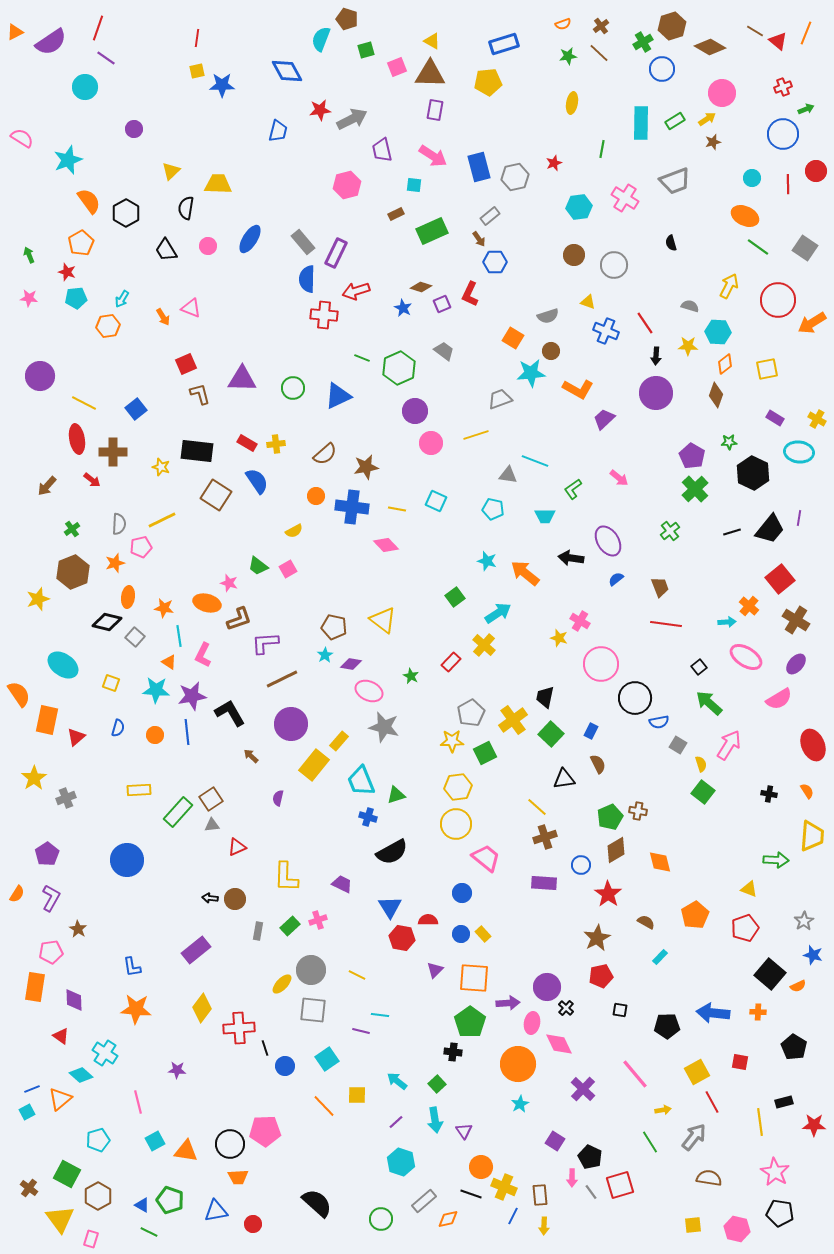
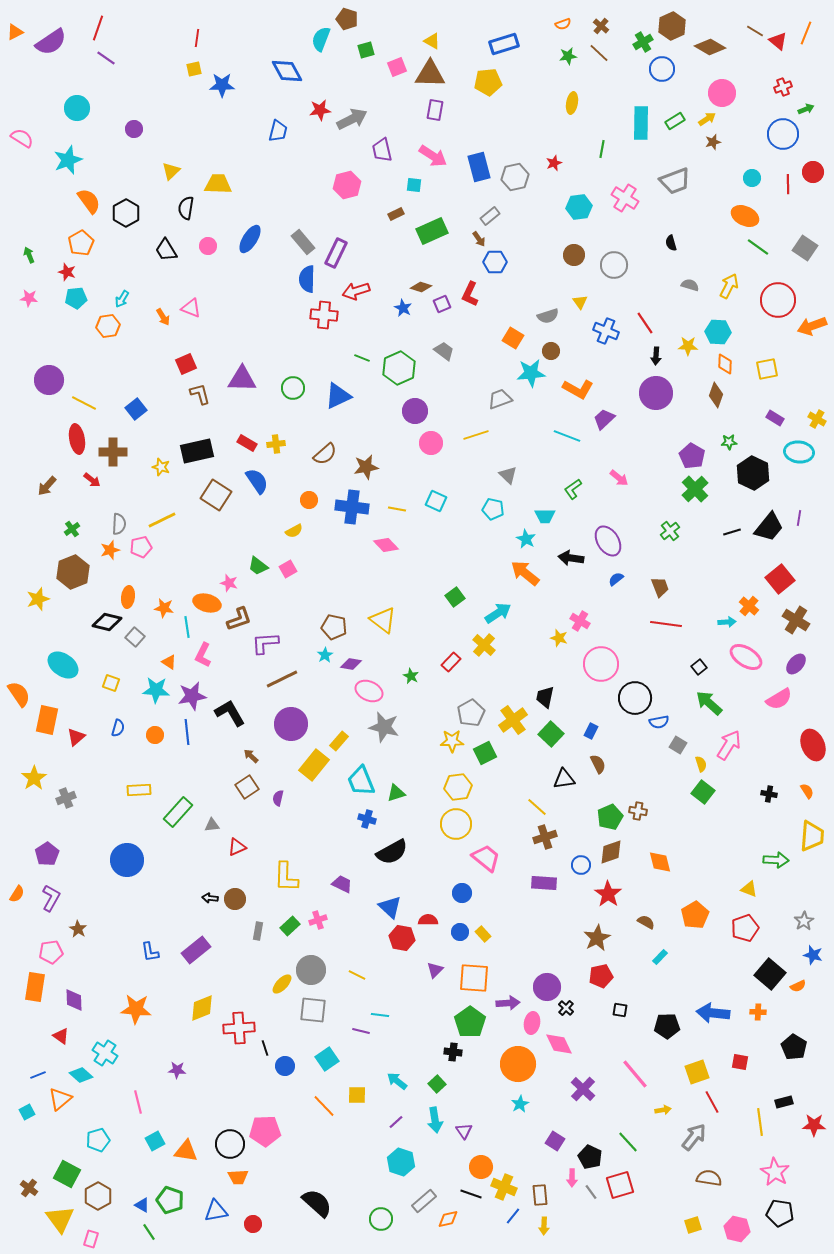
brown cross at (601, 26): rotated 14 degrees counterclockwise
brown hexagon at (672, 26): rotated 8 degrees counterclockwise
yellow square at (197, 71): moved 3 px left, 2 px up
cyan circle at (85, 87): moved 8 px left, 21 px down
red circle at (816, 171): moved 3 px left, 1 px down
yellow triangle at (588, 302): moved 8 px left; rotated 35 degrees clockwise
gray semicircle at (690, 306): moved 21 px up
orange arrow at (812, 323): moved 3 px down; rotated 12 degrees clockwise
orange diamond at (725, 364): rotated 50 degrees counterclockwise
purple circle at (40, 376): moved 9 px right, 4 px down
black rectangle at (197, 451): rotated 20 degrees counterclockwise
cyan line at (535, 461): moved 32 px right, 25 px up
gray triangle at (508, 475): rotated 36 degrees clockwise
orange circle at (316, 496): moved 7 px left, 4 px down
black trapezoid at (770, 529): moved 1 px left, 2 px up
cyan star at (487, 561): moved 39 px right, 22 px up; rotated 12 degrees clockwise
orange star at (115, 563): moved 5 px left, 13 px up
cyan line at (179, 636): moved 8 px right, 9 px up
green triangle at (396, 795): moved 2 px up
brown square at (211, 799): moved 36 px right, 12 px up
blue cross at (368, 817): moved 1 px left, 2 px down
brown diamond at (616, 850): moved 5 px left, 2 px down; rotated 12 degrees clockwise
blue triangle at (390, 907): rotated 15 degrees counterclockwise
blue circle at (461, 934): moved 1 px left, 2 px up
blue L-shape at (132, 967): moved 18 px right, 15 px up
yellow diamond at (202, 1008): rotated 32 degrees clockwise
yellow square at (697, 1072): rotated 10 degrees clockwise
blue line at (32, 1089): moved 6 px right, 14 px up
green line at (650, 1142): moved 22 px left; rotated 10 degrees counterclockwise
blue line at (513, 1216): rotated 12 degrees clockwise
yellow square at (693, 1225): rotated 12 degrees counterclockwise
green line at (149, 1232): rotated 30 degrees clockwise
